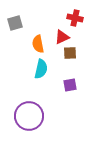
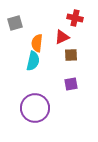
orange semicircle: moved 1 px left, 1 px up; rotated 18 degrees clockwise
brown square: moved 1 px right, 2 px down
cyan semicircle: moved 8 px left, 8 px up
purple square: moved 1 px right, 1 px up
purple circle: moved 6 px right, 8 px up
